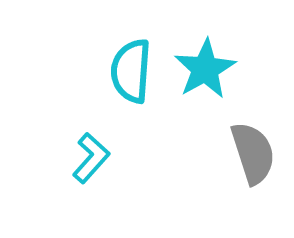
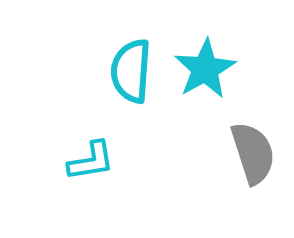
cyan L-shape: moved 3 px down; rotated 39 degrees clockwise
